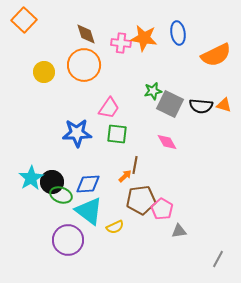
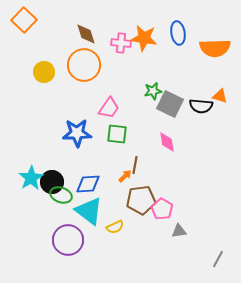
orange semicircle: moved 1 px left, 7 px up; rotated 24 degrees clockwise
orange triangle: moved 4 px left, 9 px up
pink diamond: rotated 20 degrees clockwise
